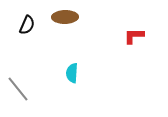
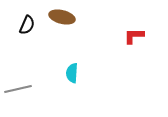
brown ellipse: moved 3 px left; rotated 15 degrees clockwise
gray line: rotated 64 degrees counterclockwise
